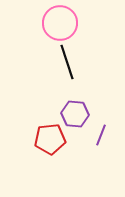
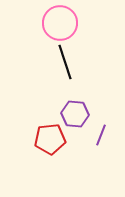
black line: moved 2 px left
